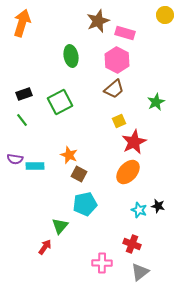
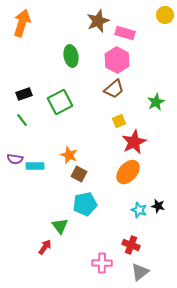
green triangle: rotated 18 degrees counterclockwise
red cross: moved 1 px left, 1 px down
